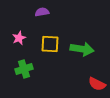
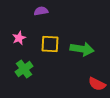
purple semicircle: moved 1 px left, 1 px up
green cross: rotated 18 degrees counterclockwise
